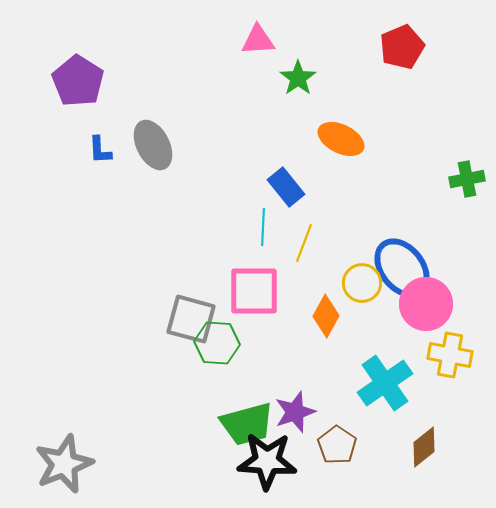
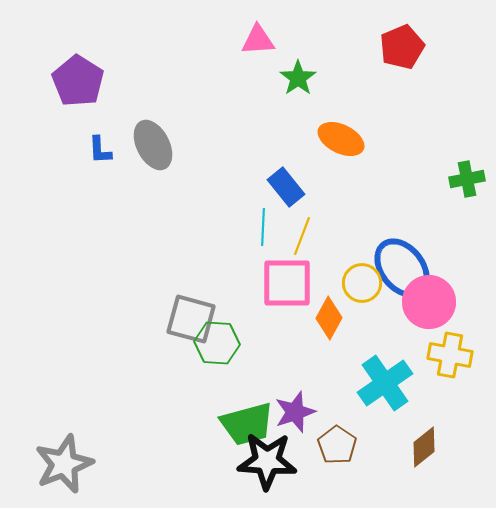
yellow line: moved 2 px left, 7 px up
pink square: moved 33 px right, 8 px up
pink circle: moved 3 px right, 2 px up
orange diamond: moved 3 px right, 2 px down
